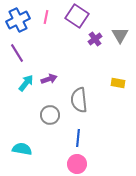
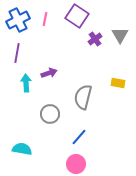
pink line: moved 1 px left, 2 px down
purple line: rotated 42 degrees clockwise
purple arrow: moved 6 px up
cyan arrow: rotated 42 degrees counterclockwise
gray semicircle: moved 4 px right, 3 px up; rotated 20 degrees clockwise
gray circle: moved 1 px up
blue line: moved 1 px right, 1 px up; rotated 36 degrees clockwise
pink circle: moved 1 px left
